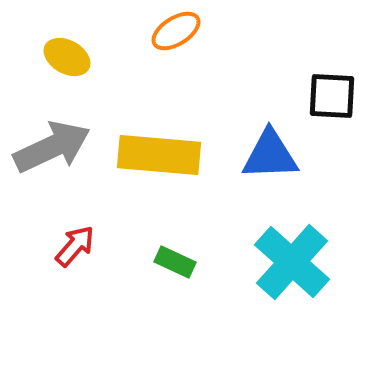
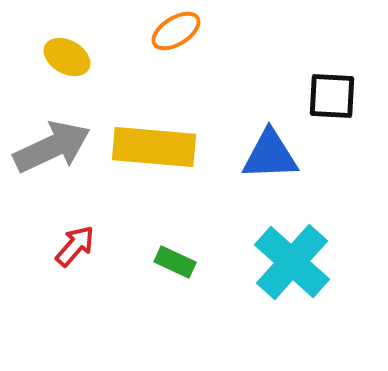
yellow rectangle: moved 5 px left, 8 px up
